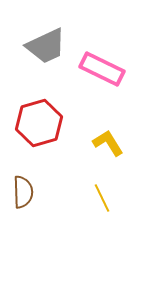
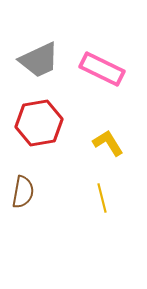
gray trapezoid: moved 7 px left, 14 px down
red hexagon: rotated 6 degrees clockwise
brown semicircle: rotated 12 degrees clockwise
yellow line: rotated 12 degrees clockwise
